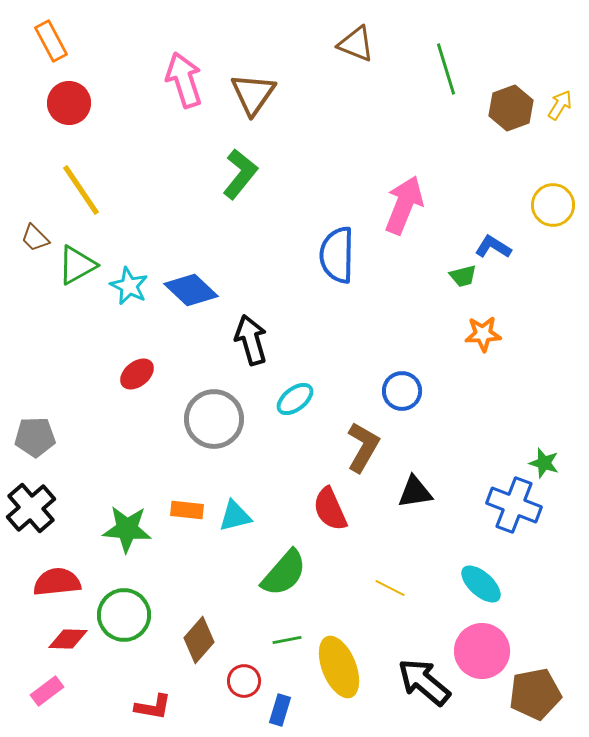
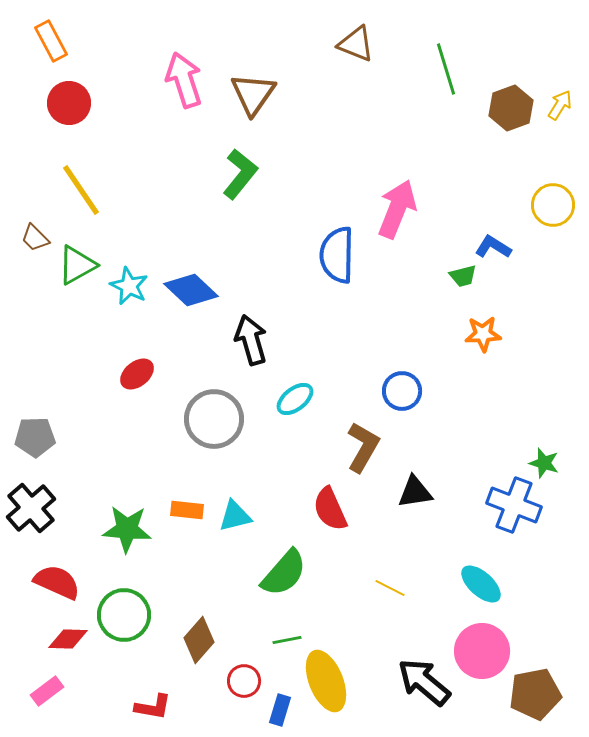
pink arrow at (404, 205): moved 7 px left, 4 px down
red semicircle at (57, 582): rotated 30 degrees clockwise
yellow ellipse at (339, 667): moved 13 px left, 14 px down
